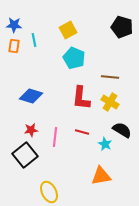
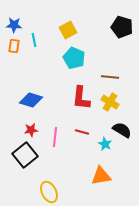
blue diamond: moved 4 px down
